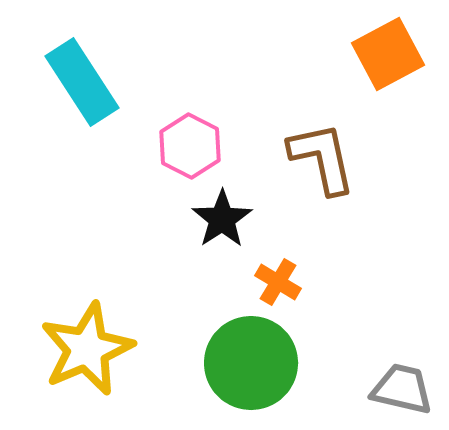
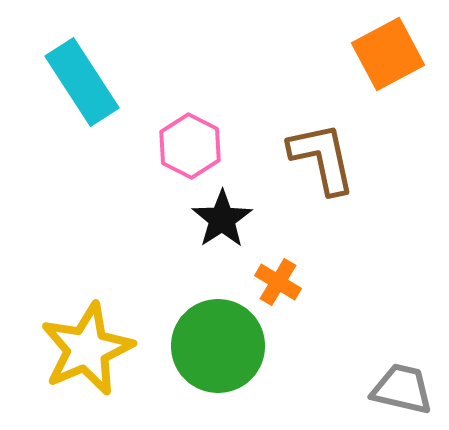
green circle: moved 33 px left, 17 px up
